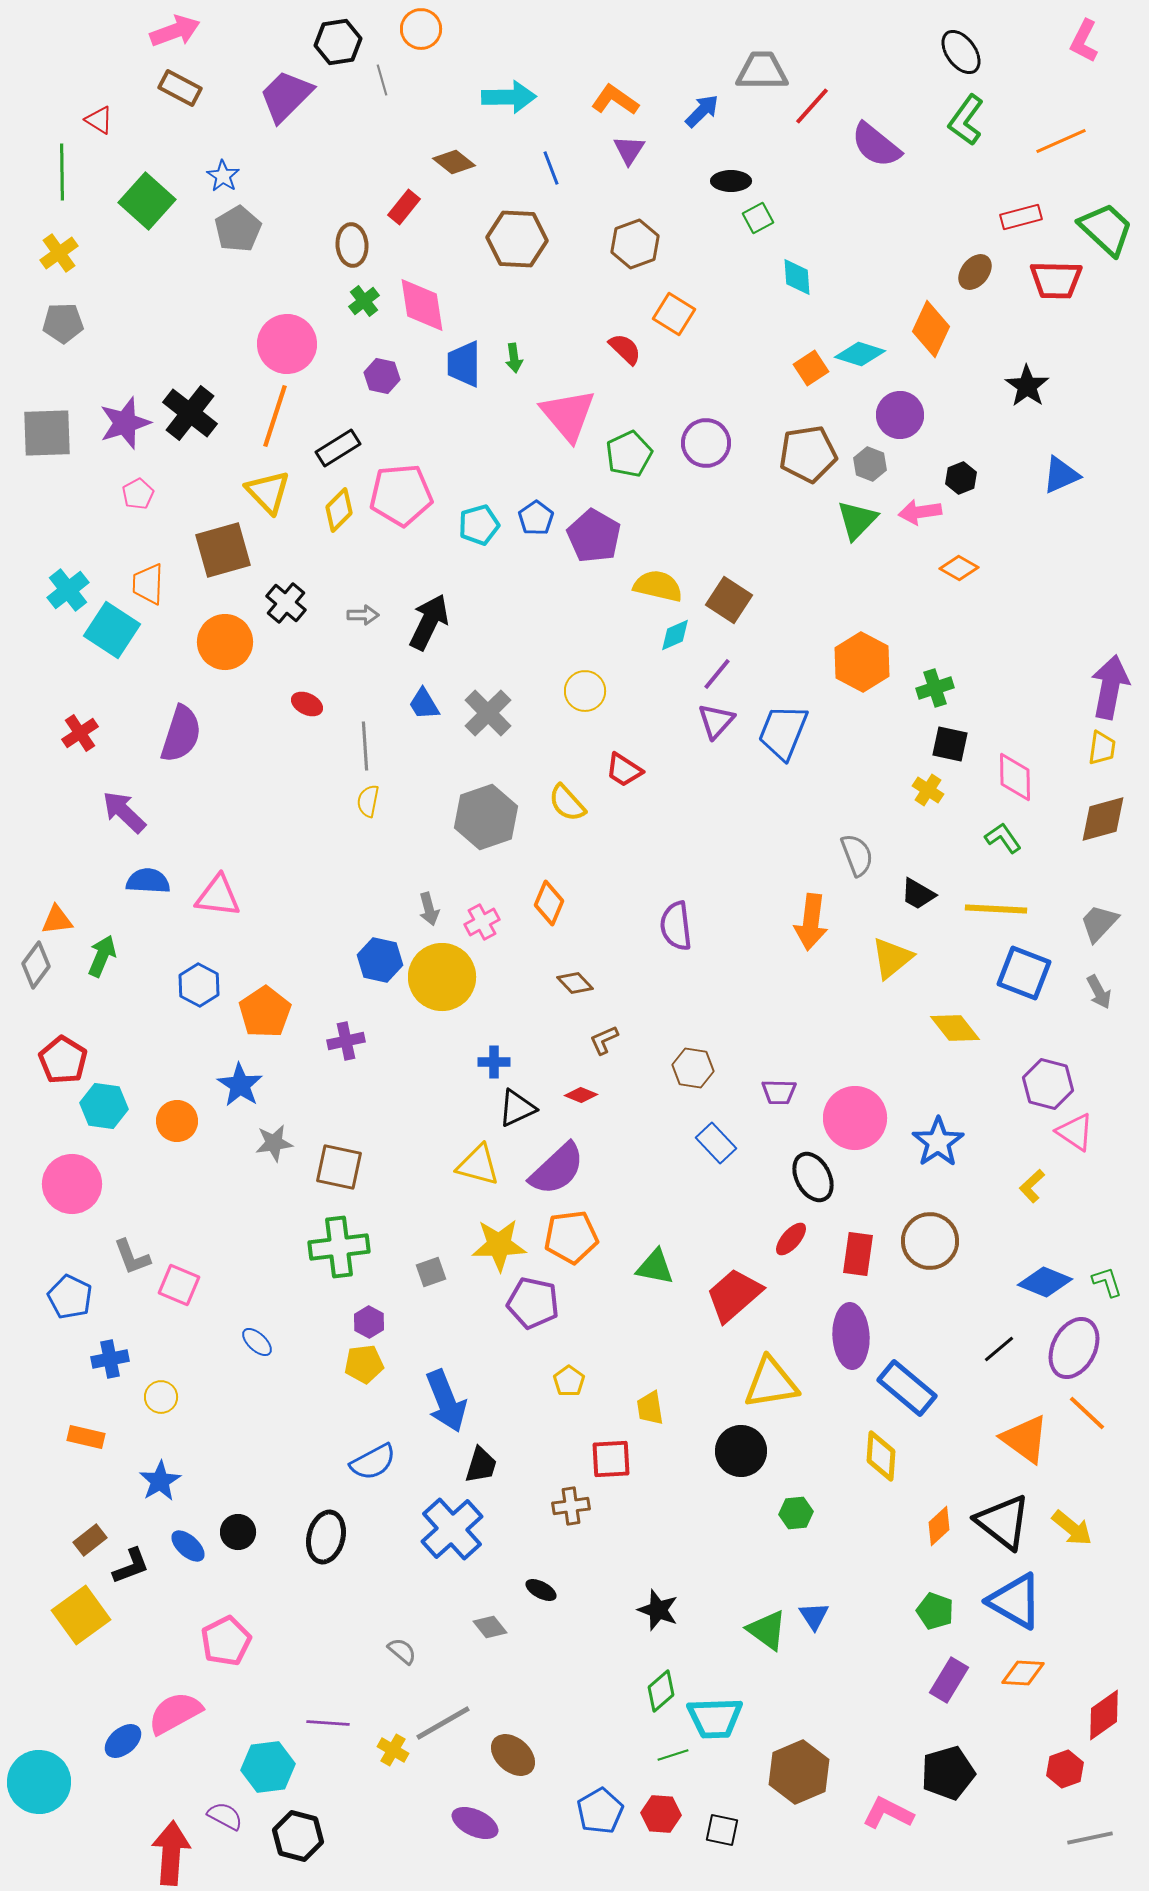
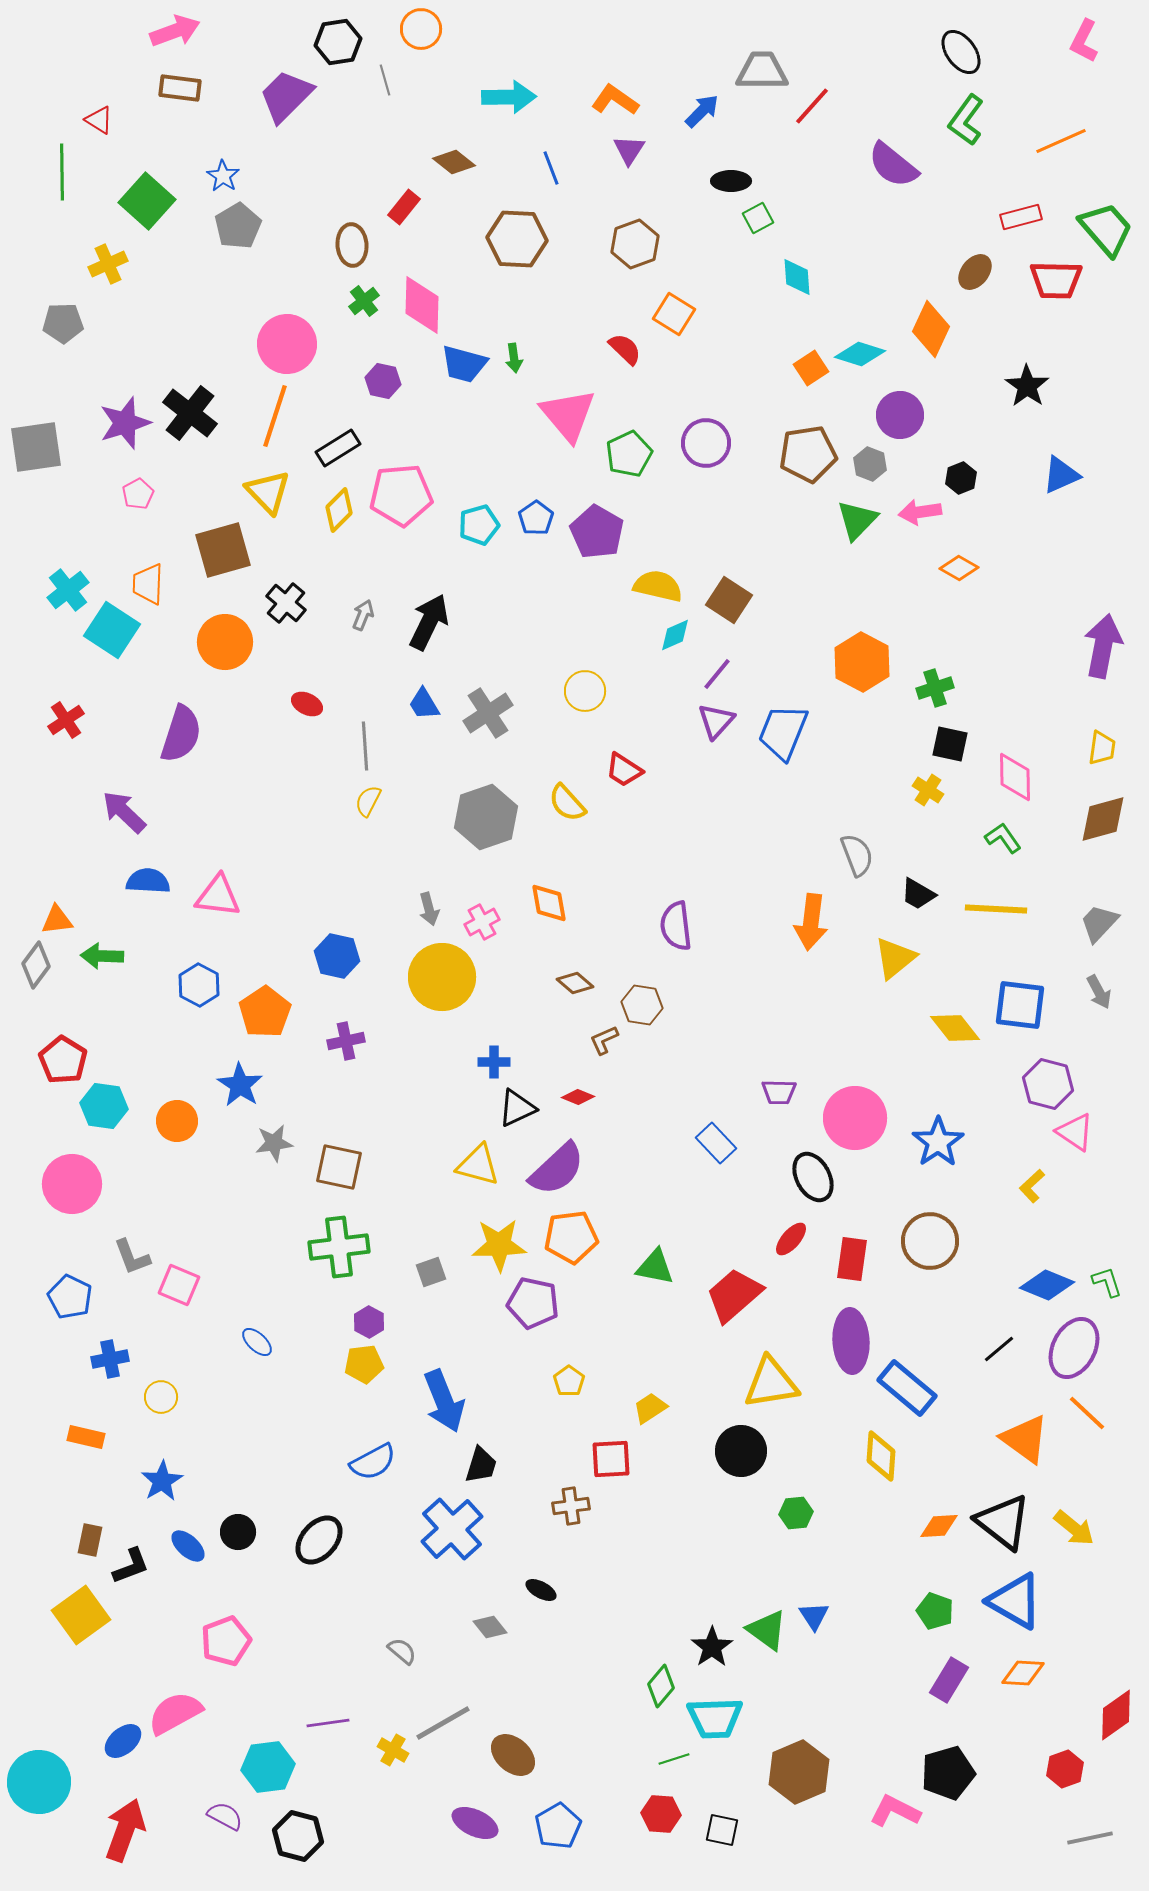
gray line at (382, 80): moved 3 px right
brown rectangle at (180, 88): rotated 21 degrees counterclockwise
purple semicircle at (876, 145): moved 17 px right, 20 px down
gray pentagon at (238, 229): moved 3 px up
green trapezoid at (1106, 229): rotated 6 degrees clockwise
yellow cross at (59, 253): moved 49 px right, 11 px down; rotated 12 degrees clockwise
pink diamond at (422, 305): rotated 10 degrees clockwise
blue trapezoid at (464, 364): rotated 75 degrees counterclockwise
purple hexagon at (382, 376): moved 1 px right, 5 px down
gray square at (47, 433): moved 11 px left, 14 px down; rotated 6 degrees counterclockwise
purple pentagon at (594, 536): moved 3 px right, 4 px up
gray arrow at (363, 615): rotated 68 degrees counterclockwise
purple arrow at (1110, 687): moved 7 px left, 41 px up
gray cross at (488, 713): rotated 12 degrees clockwise
red cross at (80, 733): moved 14 px left, 13 px up
yellow semicircle at (368, 801): rotated 16 degrees clockwise
orange diamond at (549, 903): rotated 33 degrees counterclockwise
green arrow at (102, 956): rotated 111 degrees counterclockwise
yellow triangle at (892, 958): moved 3 px right
blue hexagon at (380, 960): moved 43 px left, 4 px up
blue square at (1024, 973): moved 4 px left, 32 px down; rotated 14 degrees counterclockwise
brown diamond at (575, 983): rotated 6 degrees counterclockwise
brown hexagon at (693, 1068): moved 51 px left, 63 px up
red diamond at (581, 1095): moved 3 px left, 2 px down
red rectangle at (858, 1254): moved 6 px left, 5 px down
blue diamond at (1045, 1282): moved 2 px right, 3 px down
purple ellipse at (851, 1336): moved 5 px down
blue arrow at (446, 1401): moved 2 px left
yellow trapezoid at (650, 1408): rotated 66 degrees clockwise
blue star at (160, 1481): moved 2 px right
orange diamond at (939, 1526): rotated 39 degrees clockwise
yellow arrow at (1072, 1528): moved 2 px right
black ellipse at (326, 1537): moved 7 px left, 3 px down; rotated 27 degrees clockwise
brown rectangle at (90, 1540): rotated 40 degrees counterclockwise
black star at (658, 1610): moved 54 px right, 37 px down; rotated 18 degrees clockwise
pink pentagon at (226, 1641): rotated 6 degrees clockwise
green diamond at (661, 1691): moved 5 px up; rotated 9 degrees counterclockwise
red diamond at (1104, 1715): moved 12 px right
purple line at (328, 1723): rotated 12 degrees counterclockwise
green line at (673, 1755): moved 1 px right, 4 px down
blue pentagon at (600, 1811): moved 42 px left, 15 px down
pink L-shape at (888, 1813): moved 7 px right, 2 px up
red arrow at (171, 1853): moved 46 px left, 23 px up; rotated 16 degrees clockwise
